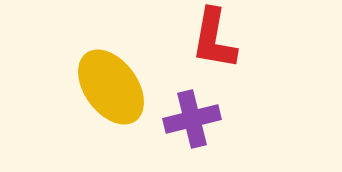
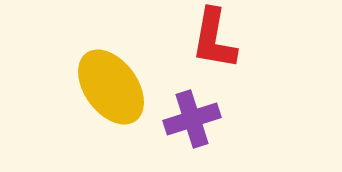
purple cross: rotated 4 degrees counterclockwise
